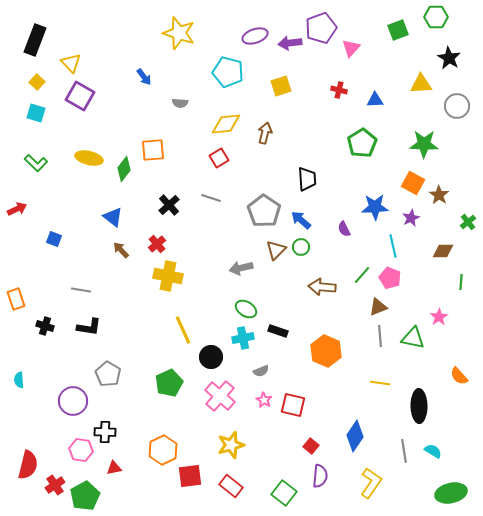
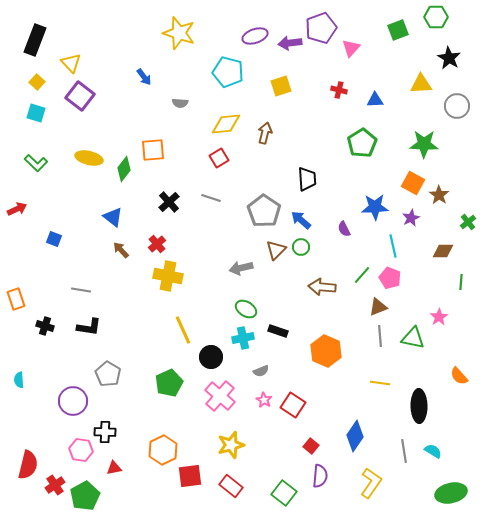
purple square at (80, 96): rotated 8 degrees clockwise
black cross at (169, 205): moved 3 px up
red square at (293, 405): rotated 20 degrees clockwise
